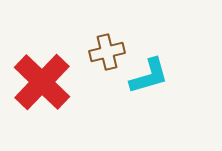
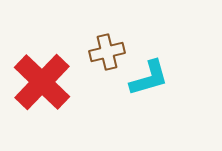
cyan L-shape: moved 2 px down
